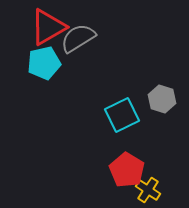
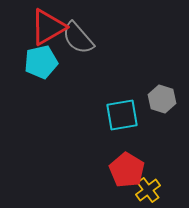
gray semicircle: rotated 99 degrees counterclockwise
cyan pentagon: moved 3 px left, 1 px up
cyan square: rotated 16 degrees clockwise
yellow cross: rotated 20 degrees clockwise
